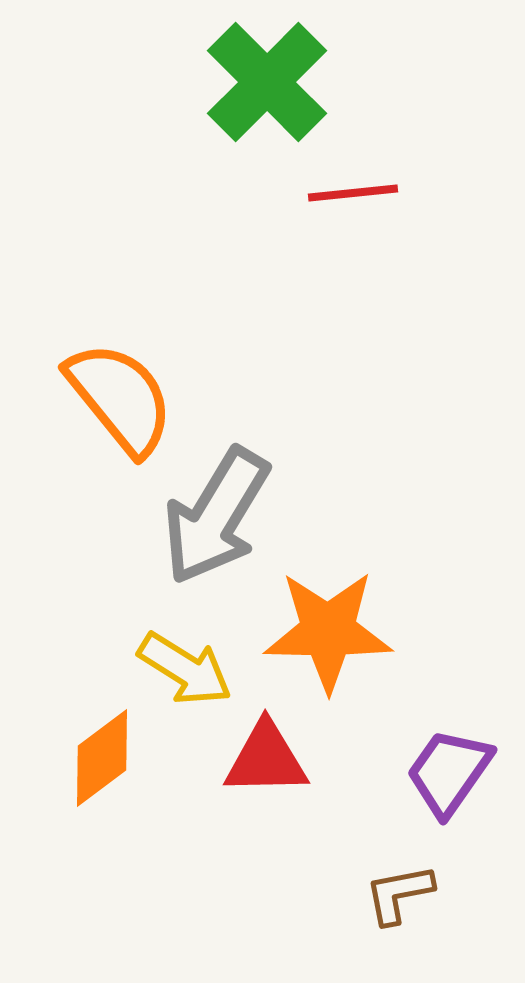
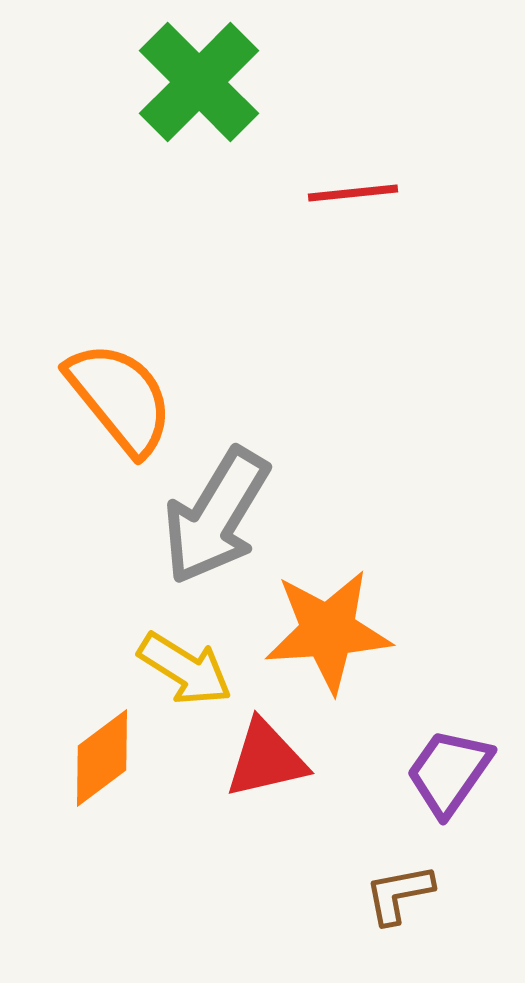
green cross: moved 68 px left
orange star: rotated 5 degrees counterclockwise
red triangle: rotated 12 degrees counterclockwise
